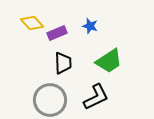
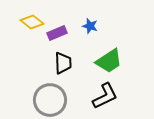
yellow diamond: moved 1 px up; rotated 10 degrees counterclockwise
black L-shape: moved 9 px right, 1 px up
